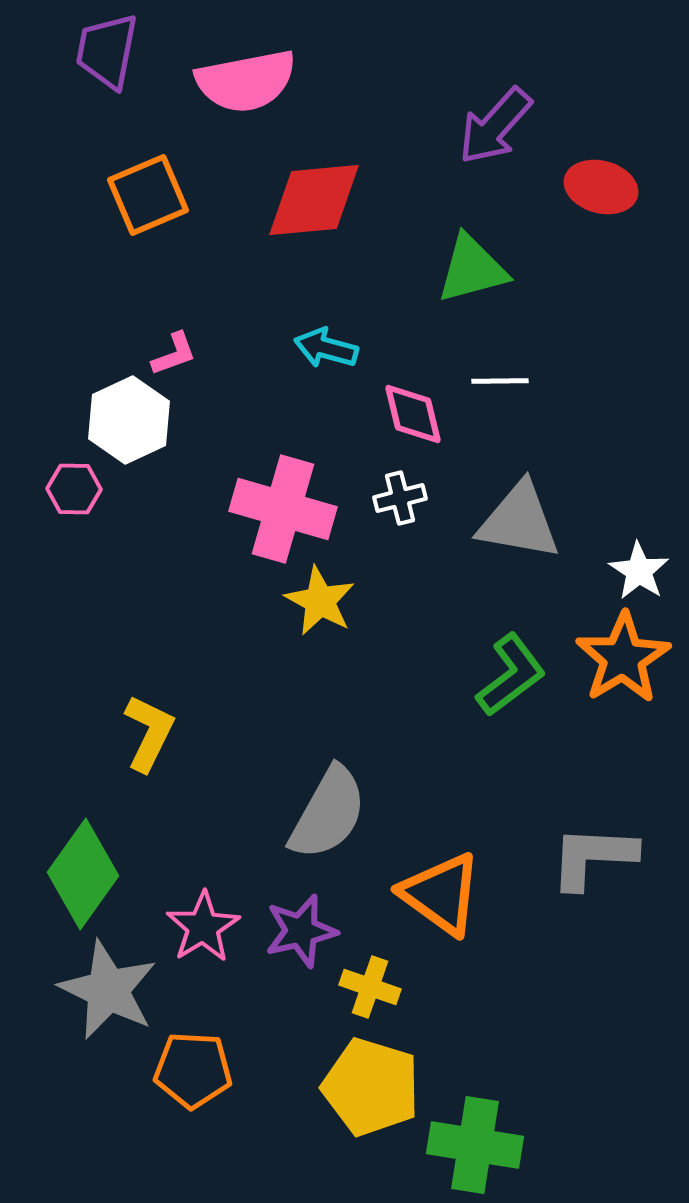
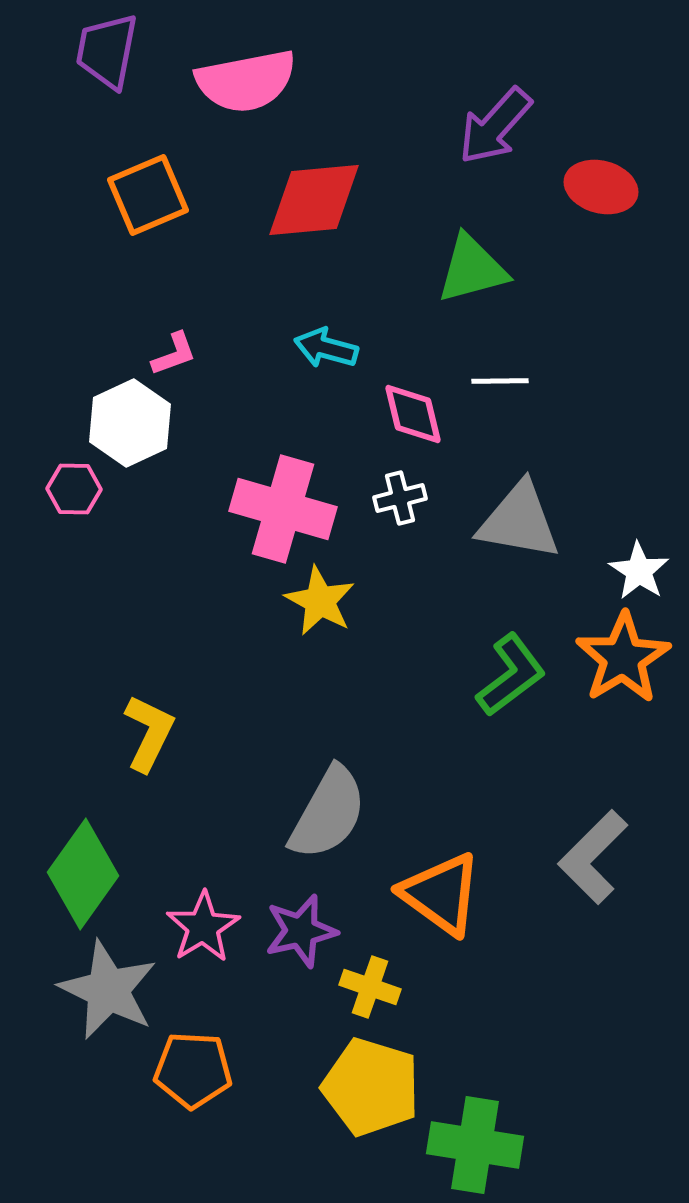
white hexagon: moved 1 px right, 3 px down
gray L-shape: rotated 48 degrees counterclockwise
